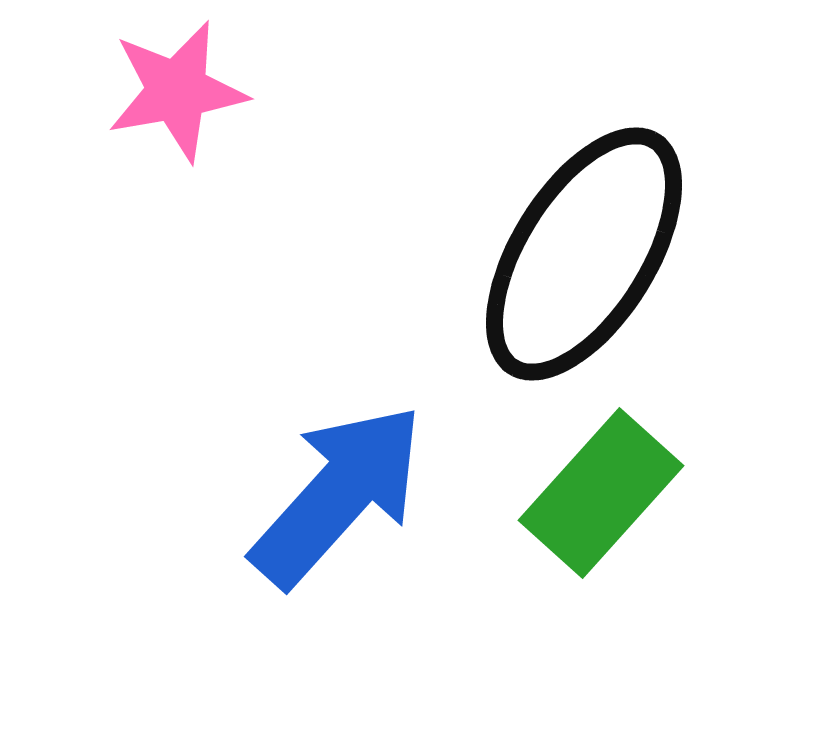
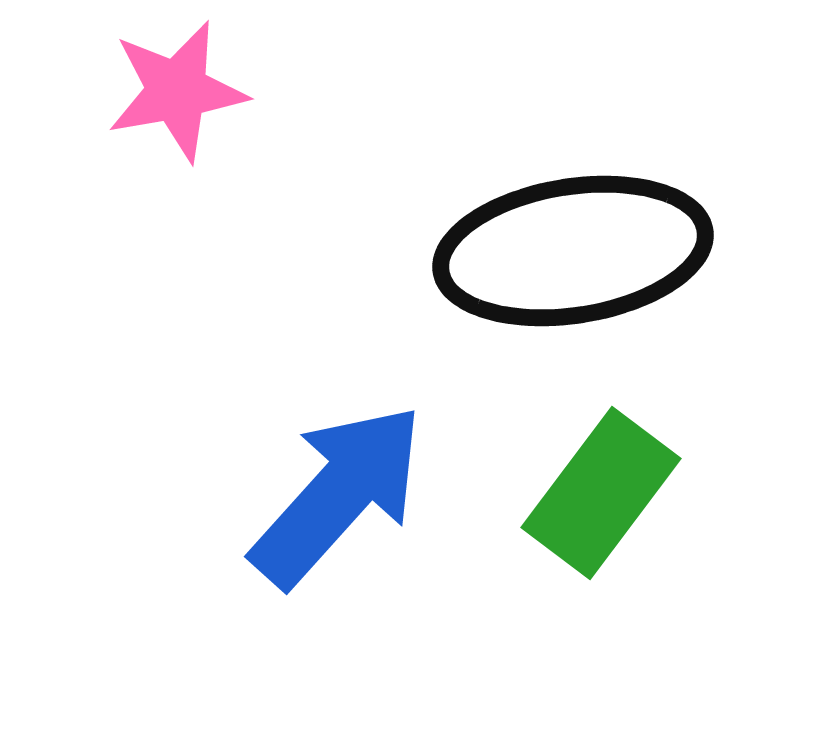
black ellipse: moved 11 px left, 3 px up; rotated 49 degrees clockwise
green rectangle: rotated 5 degrees counterclockwise
